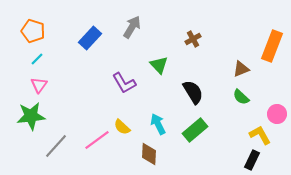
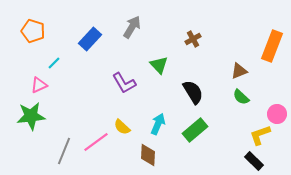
blue rectangle: moved 1 px down
cyan line: moved 17 px right, 4 px down
brown triangle: moved 2 px left, 2 px down
pink triangle: rotated 30 degrees clockwise
cyan arrow: rotated 50 degrees clockwise
yellow L-shape: rotated 80 degrees counterclockwise
pink line: moved 1 px left, 2 px down
gray line: moved 8 px right, 5 px down; rotated 20 degrees counterclockwise
brown diamond: moved 1 px left, 1 px down
black rectangle: moved 2 px right, 1 px down; rotated 72 degrees counterclockwise
